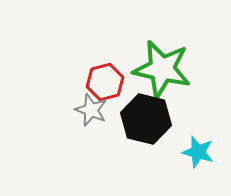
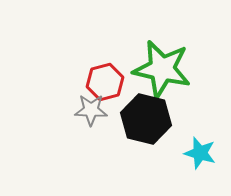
gray star: rotated 20 degrees counterclockwise
cyan star: moved 2 px right, 1 px down
